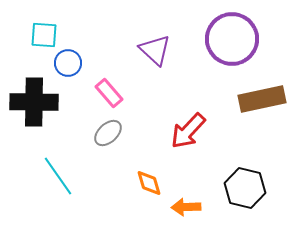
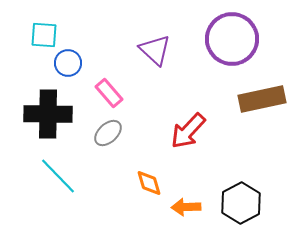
black cross: moved 14 px right, 12 px down
cyan line: rotated 9 degrees counterclockwise
black hexagon: moved 4 px left, 15 px down; rotated 18 degrees clockwise
